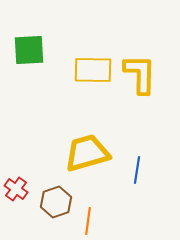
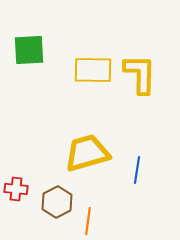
red cross: rotated 30 degrees counterclockwise
brown hexagon: moved 1 px right; rotated 8 degrees counterclockwise
